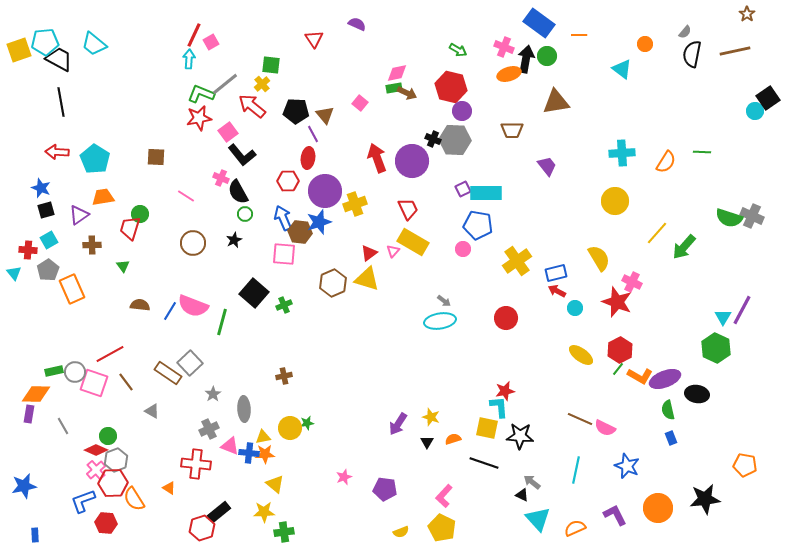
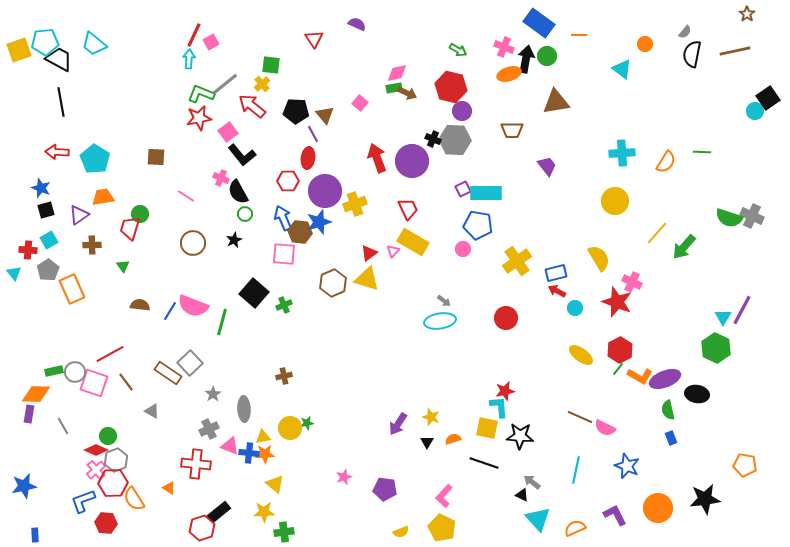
brown line at (580, 419): moved 2 px up
